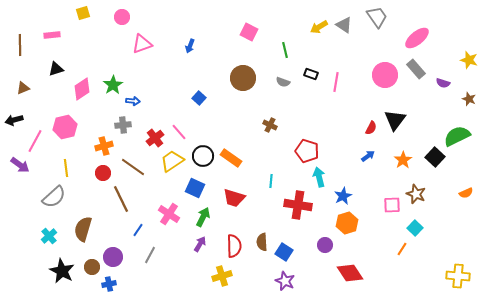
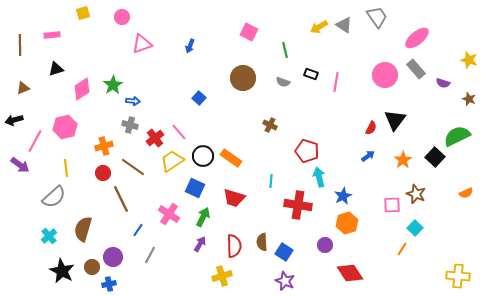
gray cross at (123, 125): moved 7 px right; rotated 21 degrees clockwise
